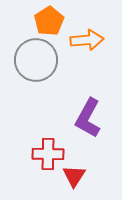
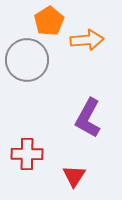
gray circle: moved 9 px left
red cross: moved 21 px left
